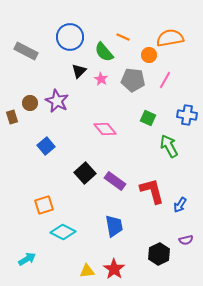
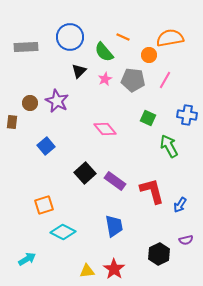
gray rectangle: moved 4 px up; rotated 30 degrees counterclockwise
pink star: moved 4 px right; rotated 16 degrees clockwise
brown rectangle: moved 5 px down; rotated 24 degrees clockwise
